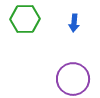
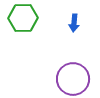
green hexagon: moved 2 px left, 1 px up
